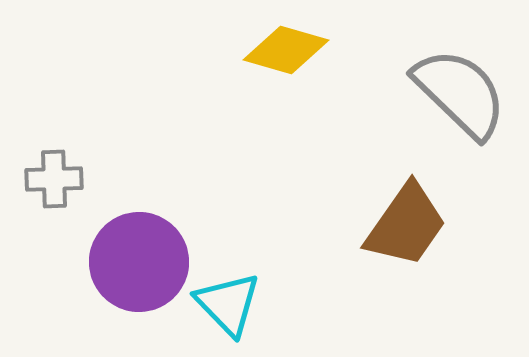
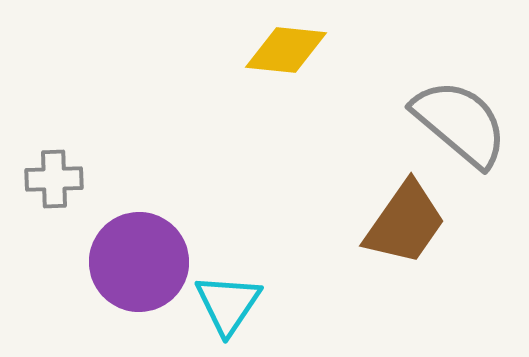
yellow diamond: rotated 10 degrees counterclockwise
gray semicircle: moved 30 px down; rotated 4 degrees counterclockwise
brown trapezoid: moved 1 px left, 2 px up
cyan triangle: rotated 18 degrees clockwise
